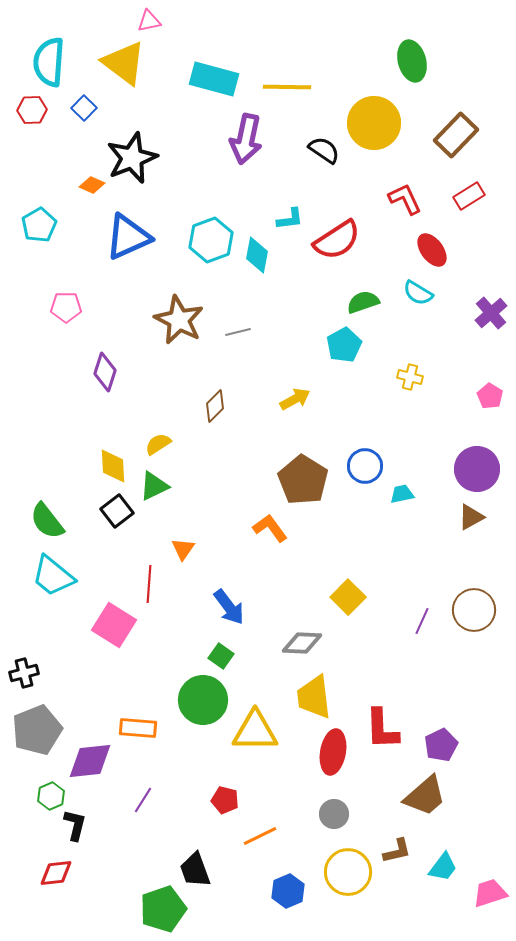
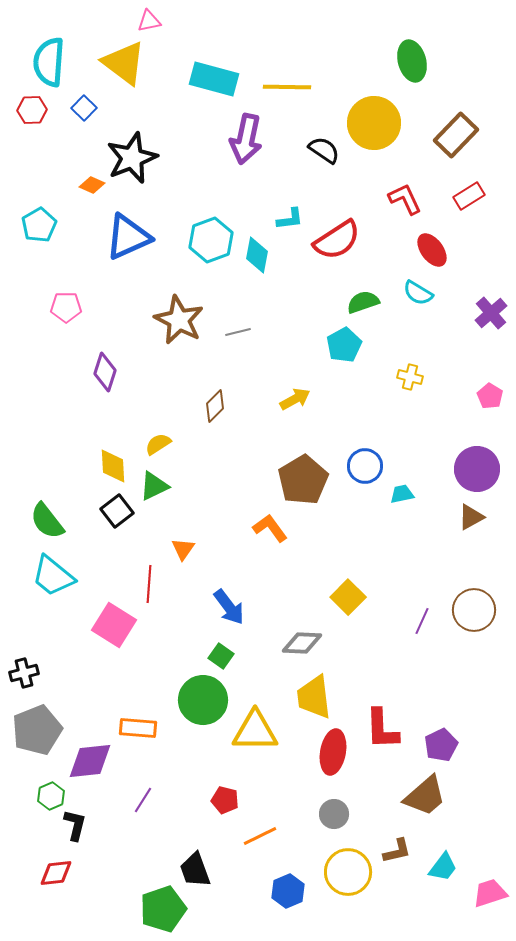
brown pentagon at (303, 480): rotated 9 degrees clockwise
